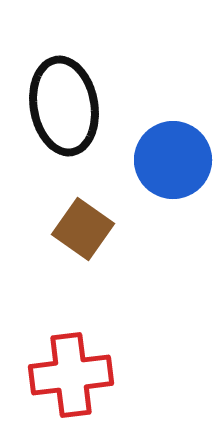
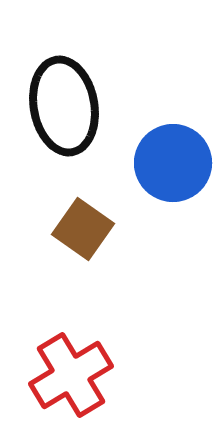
blue circle: moved 3 px down
red cross: rotated 24 degrees counterclockwise
